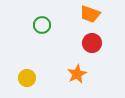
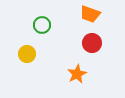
yellow circle: moved 24 px up
